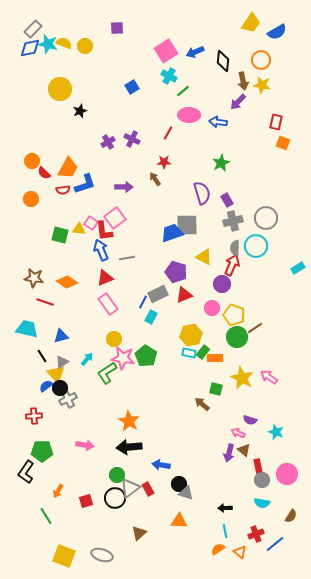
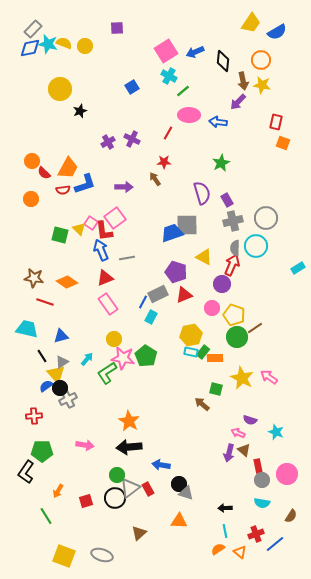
yellow triangle at (79, 229): rotated 40 degrees clockwise
cyan rectangle at (189, 353): moved 2 px right, 1 px up
